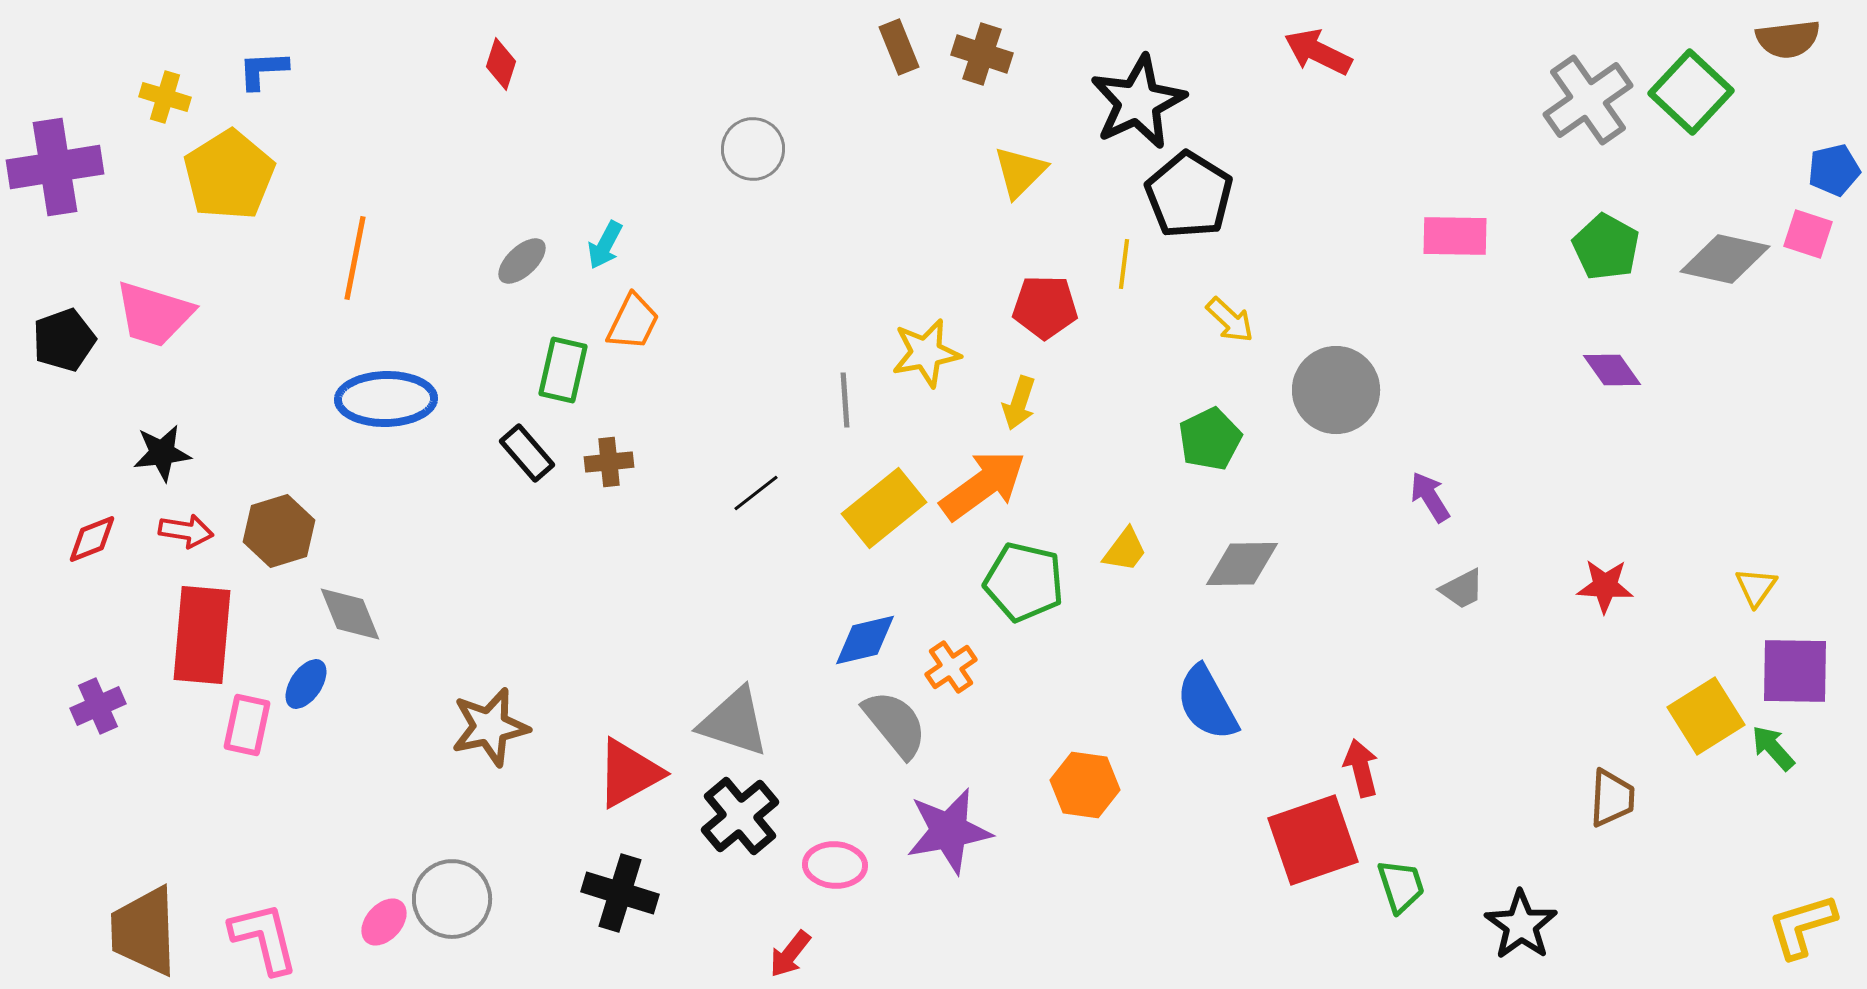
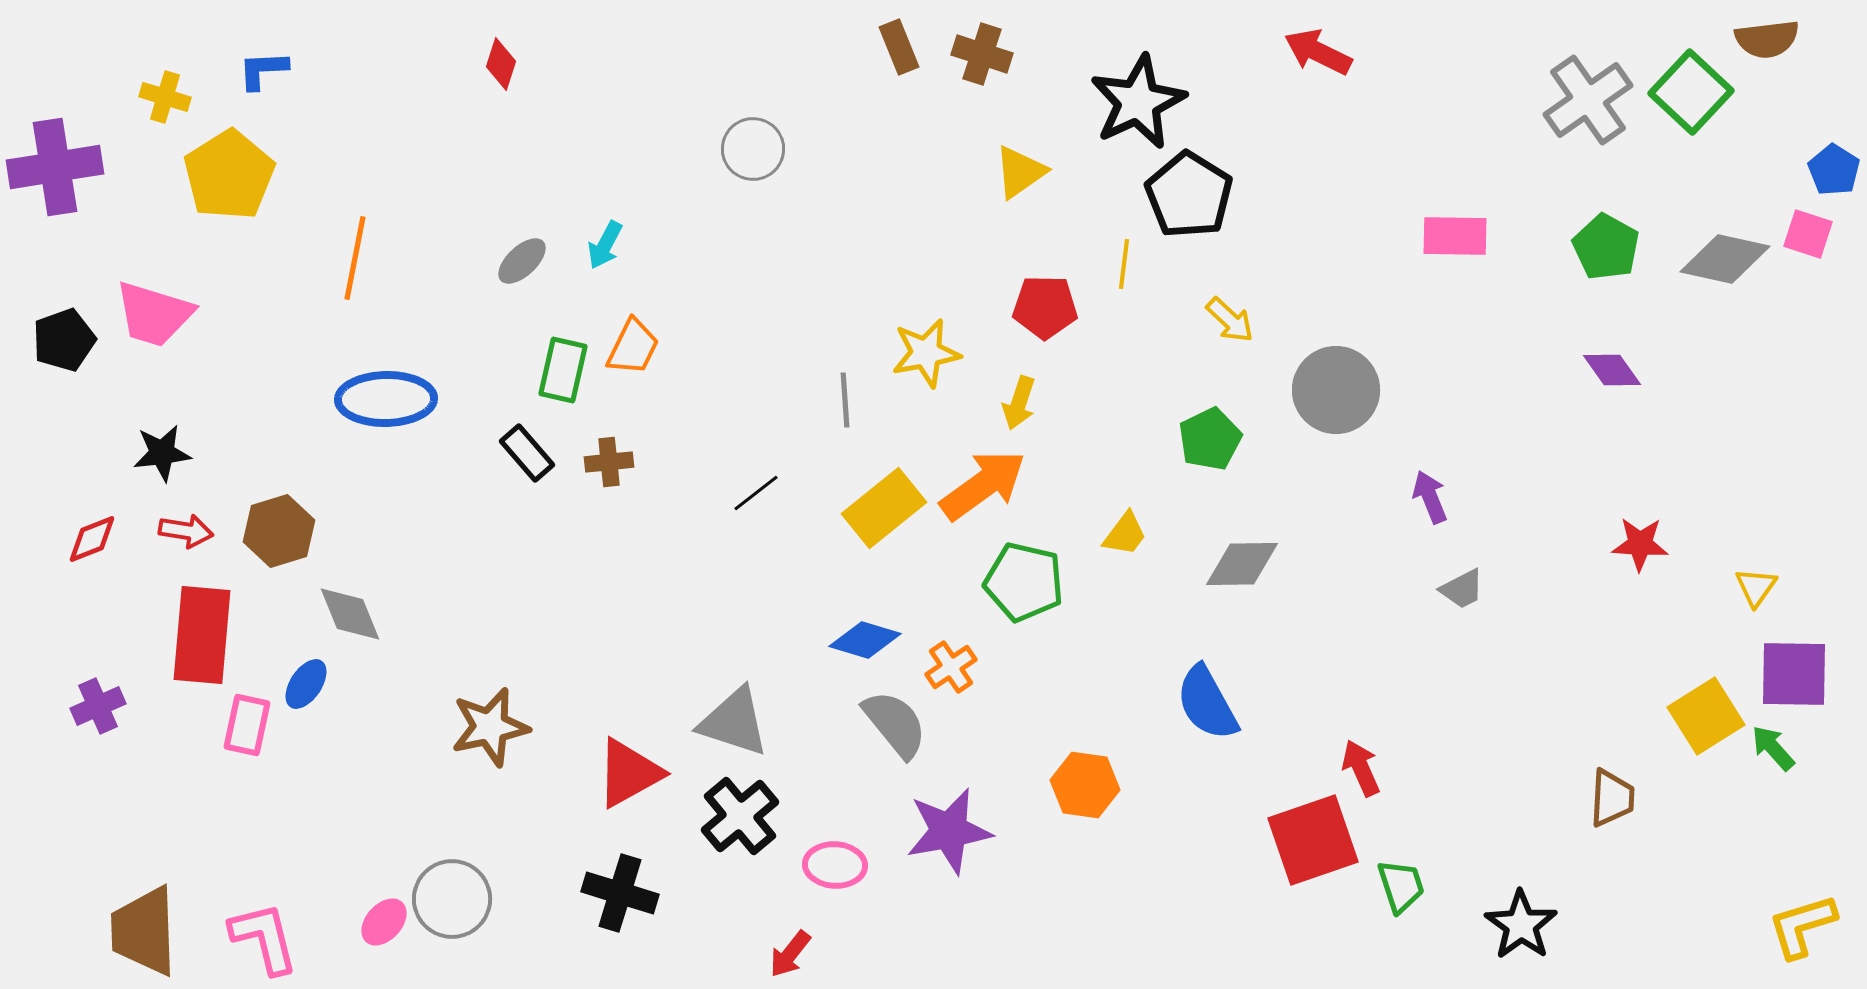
brown semicircle at (1788, 39): moved 21 px left
blue pentagon at (1834, 170): rotated 27 degrees counterclockwise
yellow triangle at (1020, 172): rotated 10 degrees clockwise
orange trapezoid at (633, 322): moved 25 px down
purple arrow at (1430, 497): rotated 10 degrees clockwise
yellow trapezoid at (1125, 550): moved 16 px up
red star at (1605, 586): moved 35 px right, 42 px up
blue diamond at (865, 640): rotated 30 degrees clockwise
purple square at (1795, 671): moved 1 px left, 3 px down
red arrow at (1361, 768): rotated 10 degrees counterclockwise
